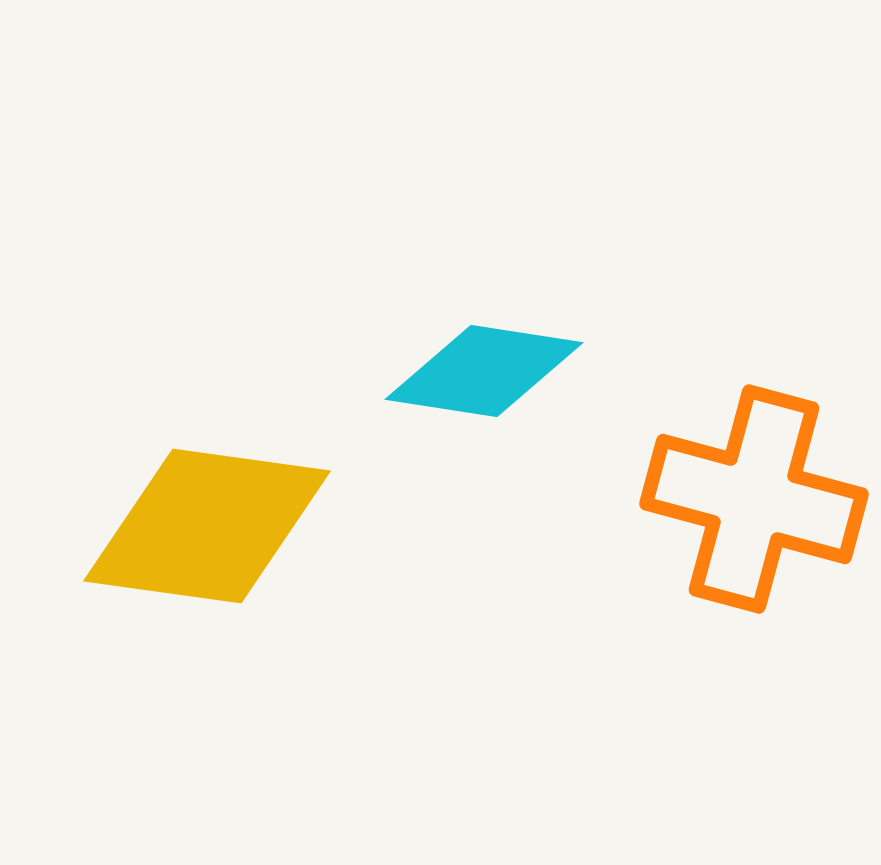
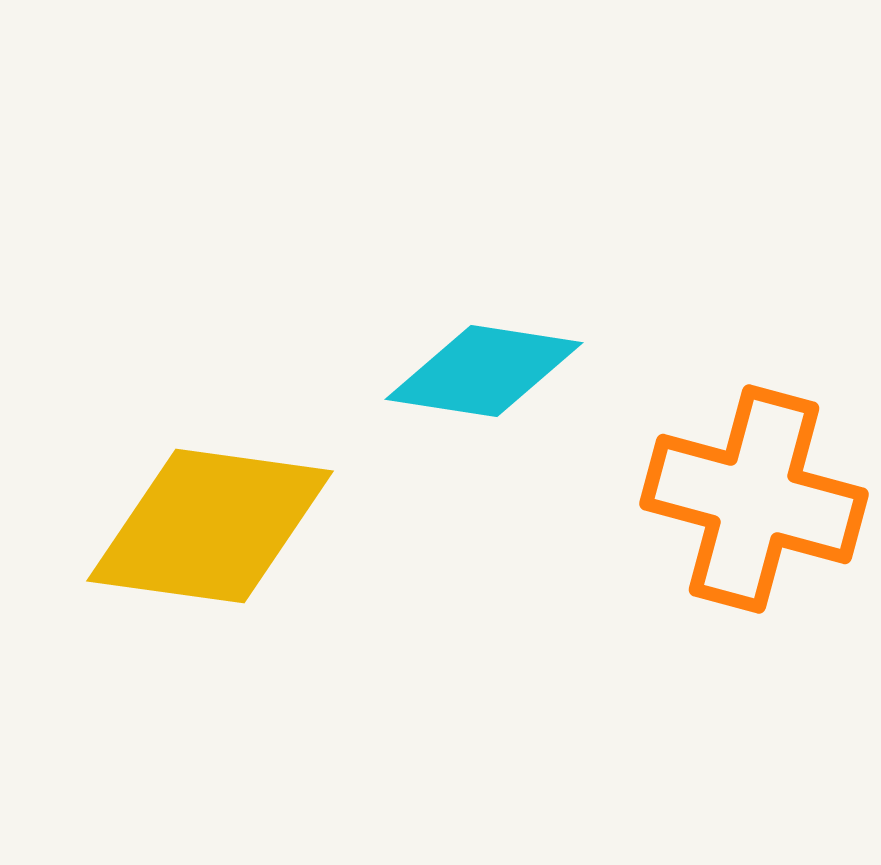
yellow diamond: moved 3 px right
